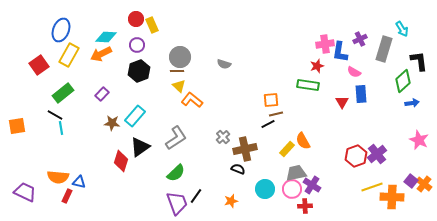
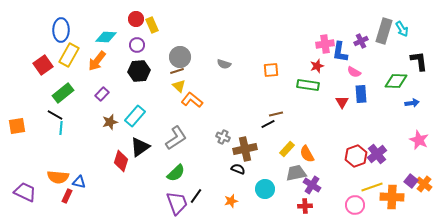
blue ellipse at (61, 30): rotated 20 degrees counterclockwise
purple cross at (360, 39): moved 1 px right, 2 px down
gray rectangle at (384, 49): moved 18 px up
orange arrow at (101, 54): moved 4 px left, 7 px down; rotated 25 degrees counterclockwise
red square at (39, 65): moved 4 px right
black hexagon at (139, 71): rotated 15 degrees clockwise
brown line at (177, 71): rotated 16 degrees counterclockwise
green diamond at (403, 81): moved 7 px left; rotated 45 degrees clockwise
orange square at (271, 100): moved 30 px up
brown star at (112, 123): moved 2 px left, 1 px up; rotated 21 degrees counterclockwise
cyan line at (61, 128): rotated 16 degrees clockwise
gray cross at (223, 137): rotated 24 degrees counterclockwise
orange semicircle at (303, 141): moved 4 px right, 13 px down
pink circle at (292, 189): moved 63 px right, 16 px down
